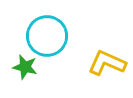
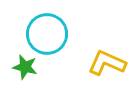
cyan circle: moved 2 px up
